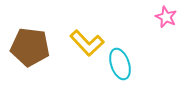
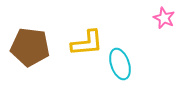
pink star: moved 2 px left, 1 px down
yellow L-shape: rotated 52 degrees counterclockwise
